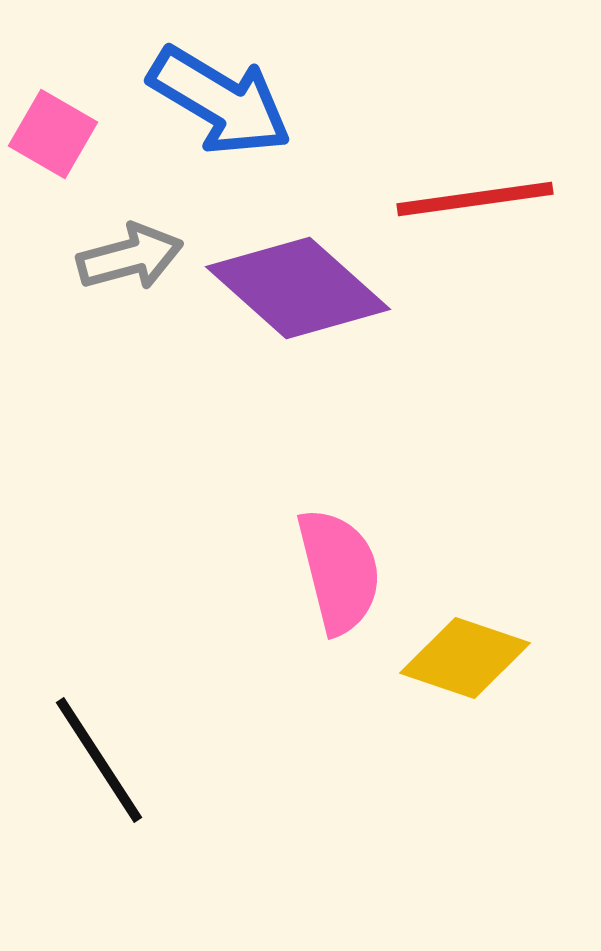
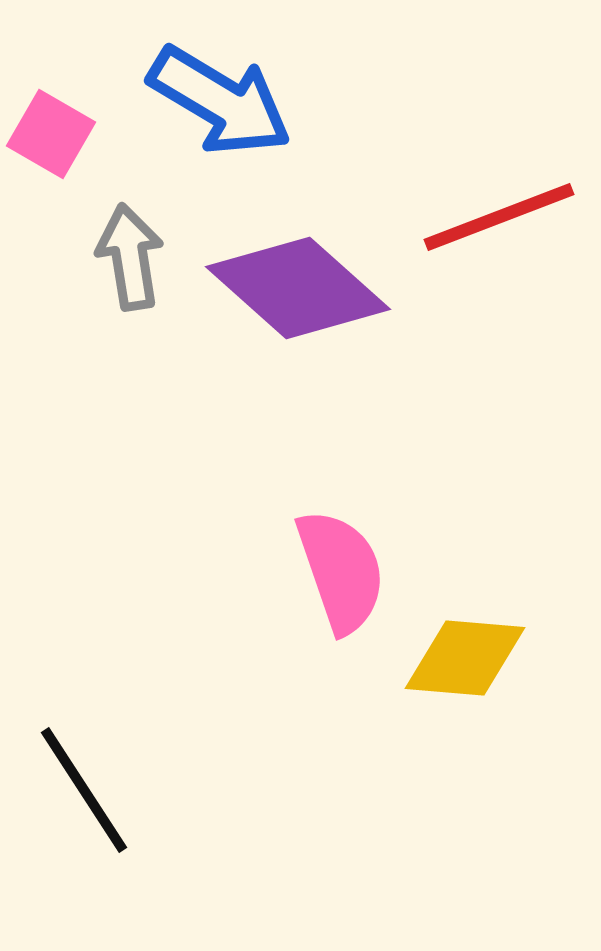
pink square: moved 2 px left
red line: moved 24 px right, 18 px down; rotated 13 degrees counterclockwise
gray arrow: rotated 84 degrees counterclockwise
pink semicircle: moved 2 px right; rotated 5 degrees counterclockwise
yellow diamond: rotated 14 degrees counterclockwise
black line: moved 15 px left, 30 px down
